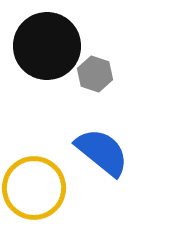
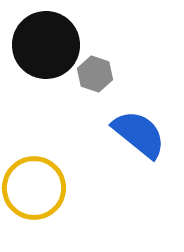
black circle: moved 1 px left, 1 px up
blue semicircle: moved 37 px right, 18 px up
